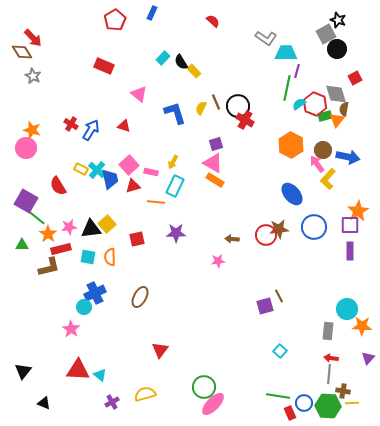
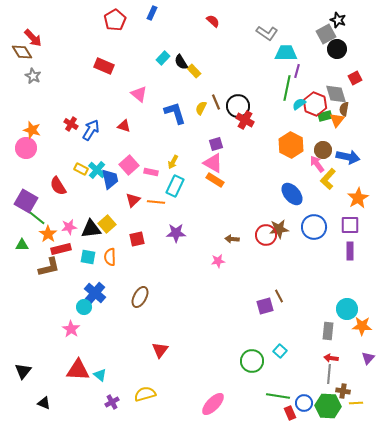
gray L-shape at (266, 38): moved 1 px right, 5 px up
red triangle at (133, 186): moved 14 px down; rotated 28 degrees counterclockwise
orange star at (358, 211): moved 13 px up
blue cross at (95, 293): rotated 25 degrees counterclockwise
green circle at (204, 387): moved 48 px right, 26 px up
yellow line at (352, 403): moved 4 px right
